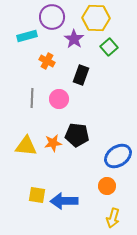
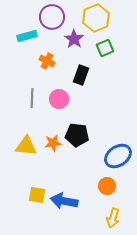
yellow hexagon: rotated 24 degrees counterclockwise
green square: moved 4 px left, 1 px down; rotated 18 degrees clockwise
blue arrow: rotated 12 degrees clockwise
